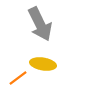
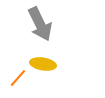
orange line: rotated 12 degrees counterclockwise
